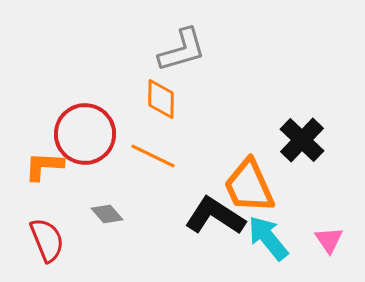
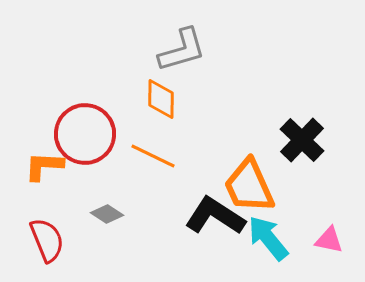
gray diamond: rotated 16 degrees counterclockwise
pink triangle: rotated 44 degrees counterclockwise
